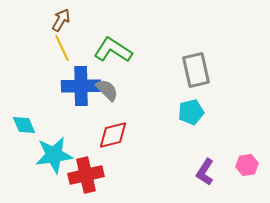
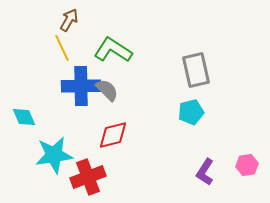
brown arrow: moved 8 px right
cyan diamond: moved 8 px up
red cross: moved 2 px right, 2 px down; rotated 8 degrees counterclockwise
